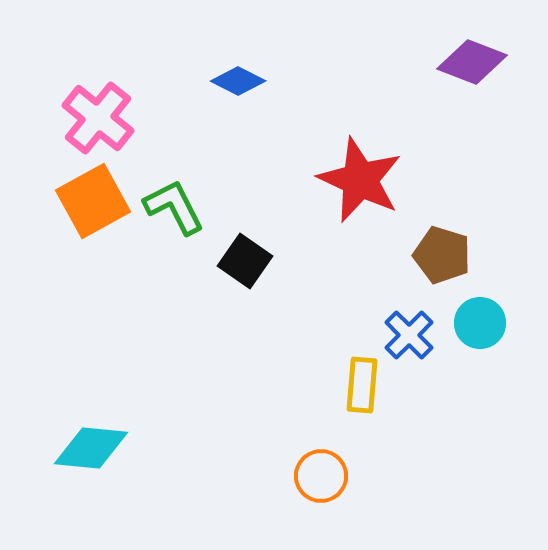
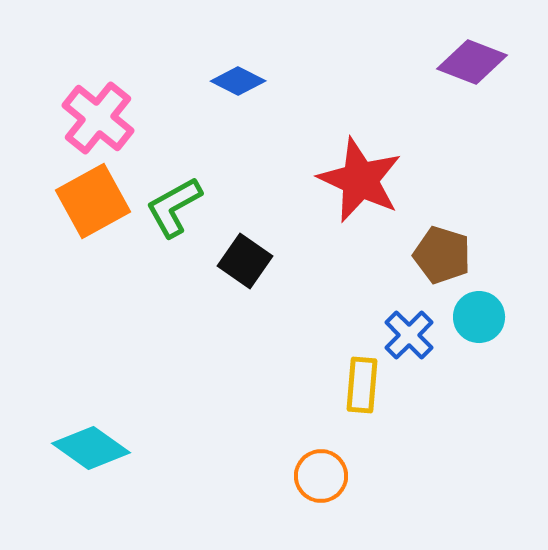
green L-shape: rotated 92 degrees counterclockwise
cyan circle: moved 1 px left, 6 px up
cyan diamond: rotated 30 degrees clockwise
